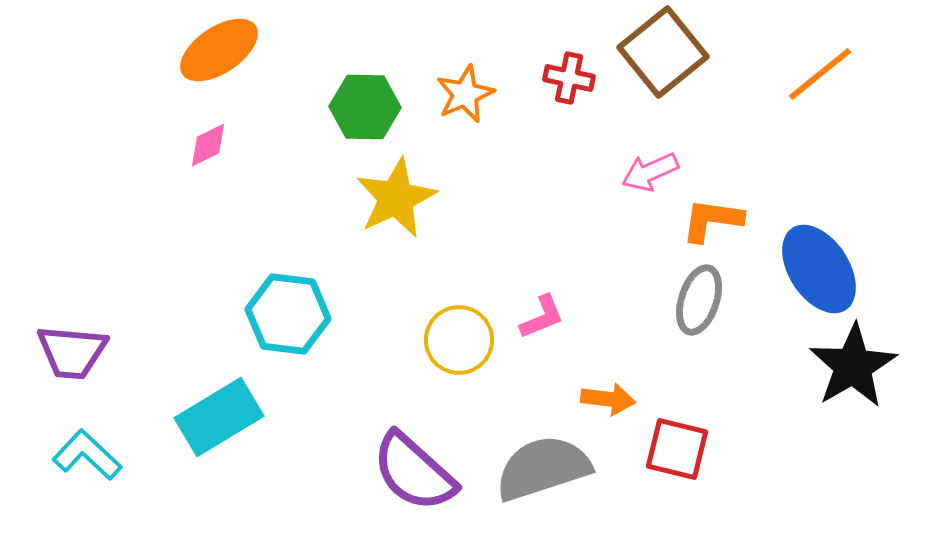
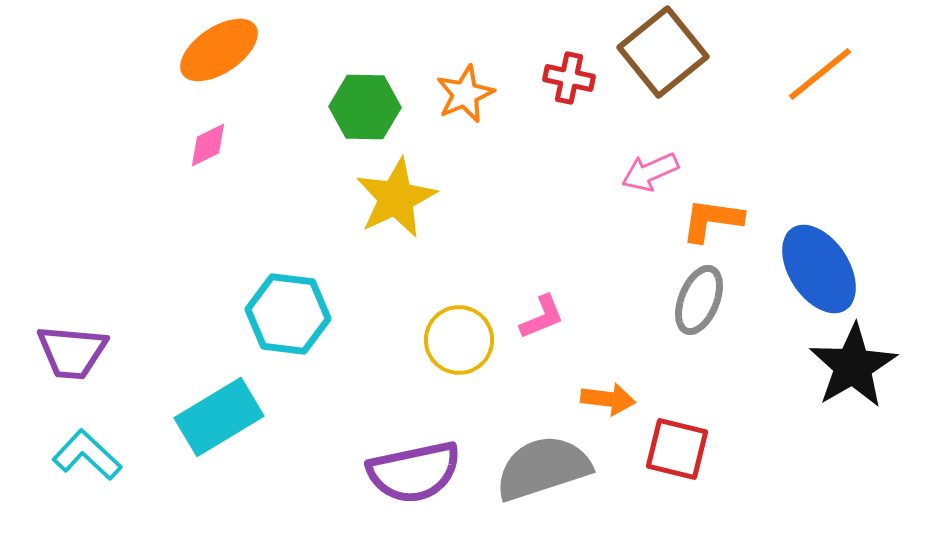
gray ellipse: rotated 4 degrees clockwise
purple semicircle: rotated 54 degrees counterclockwise
